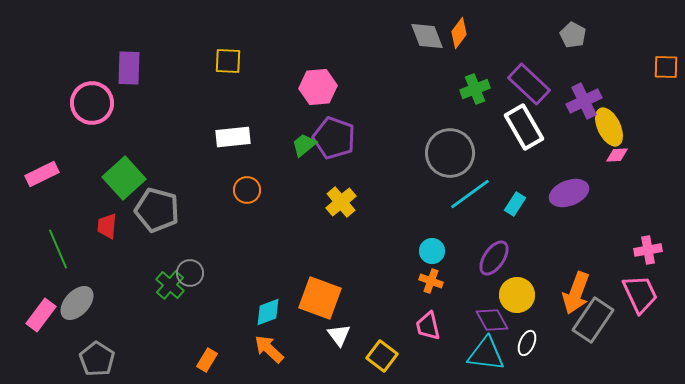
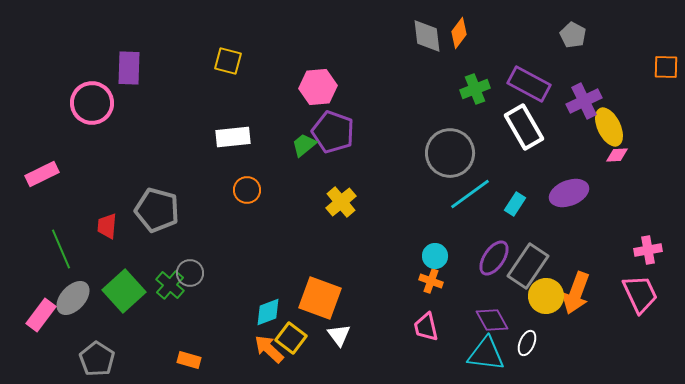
gray diamond at (427, 36): rotated 15 degrees clockwise
yellow square at (228, 61): rotated 12 degrees clockwise
purple rectangle at (529, 84): rotated 15 degrees counterclockwise
purple pentagon at (334, 138): moved 1 px left, 6 px up
green square at (124, 178): moved 113 px down
green line at (58, 249): moved 3 px right
cyan circle at (432, 251): moved 3 px right, 5 px down
yellow circle at (517, 295): moved 29 px right, 1 px down
gray ellipse at (77, 303): moved 4 px left, 5 px up
gray rectangle at (593, 320): moved 65 px left, 54 px up
pink trapezoid at (428, 326): moved 2 px left, 1 px down
yellow square at (382, 356): moved 91 px left, 18 px up
orange rectangle at (207, 360): moved 18 px left; rotated 75 degrees clockwise
